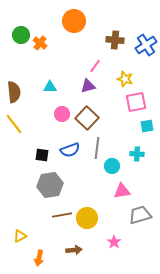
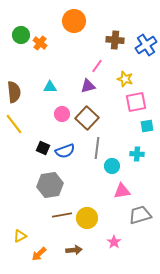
pink line: moved 2 px right
blue semicircle: moved 5 px left, 1 px down
black square: moved 1 px right, 7 px up; rotated 16 degrees clockwise
orange arrow: moved 4 px up; rotated 35 degrees clockwise
